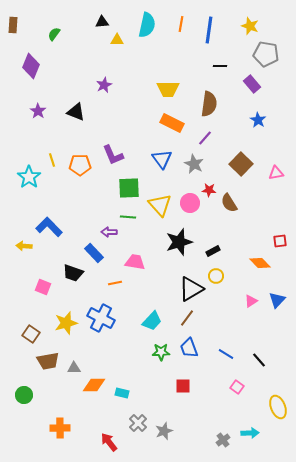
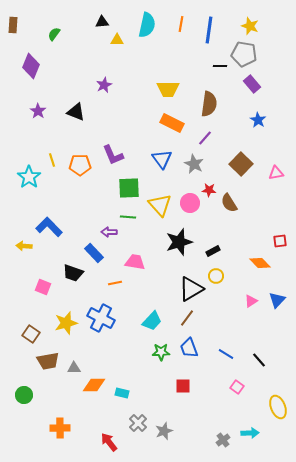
gray pentagon at (266, 54): moved 22 px left
